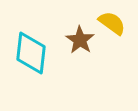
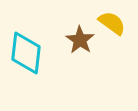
cyan diamond: moved 5 px left
